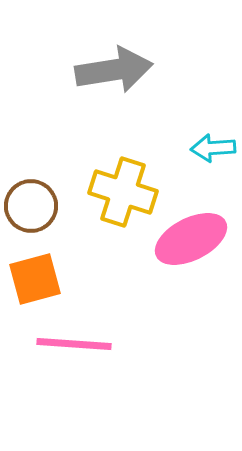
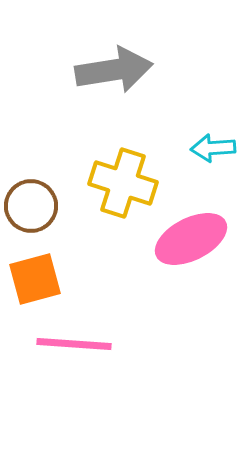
yellow cross: moved 9 px up
